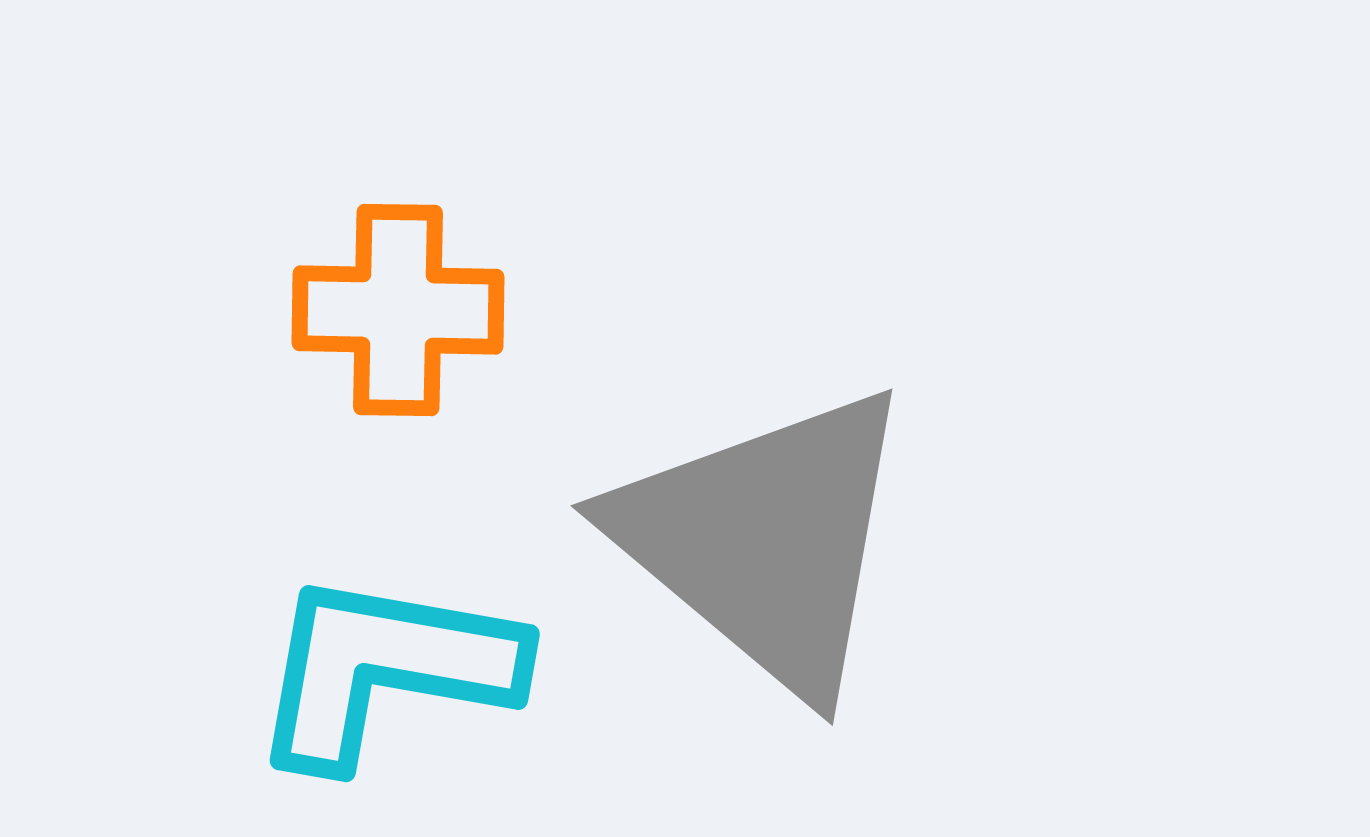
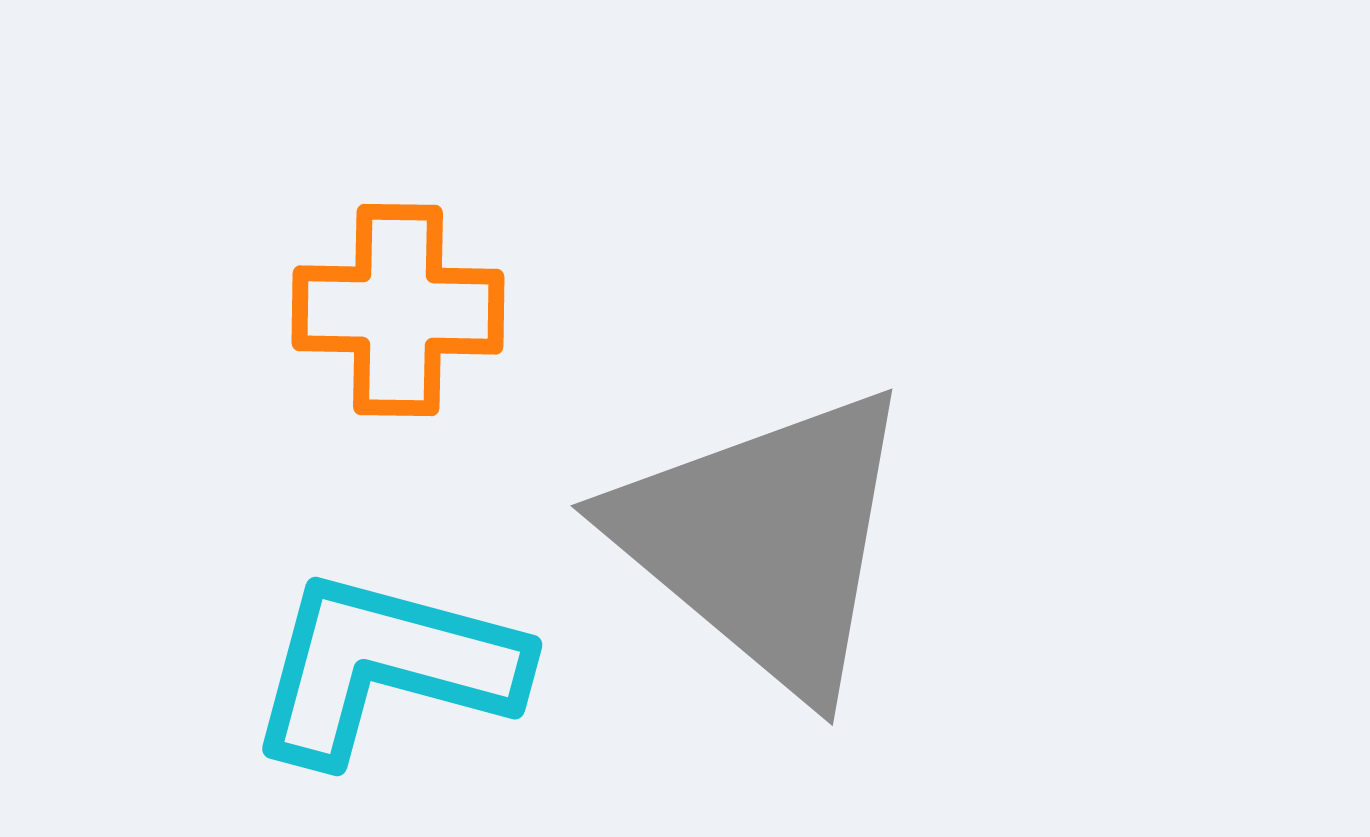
cyan L-shape: moved 2 px up; rotated 5 degrees clockwise
